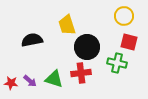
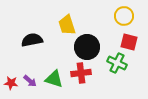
green cross: rotated 12 degrees clockwise
